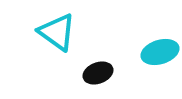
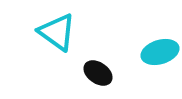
black ellipse: rotated 56 degrees clockwise
